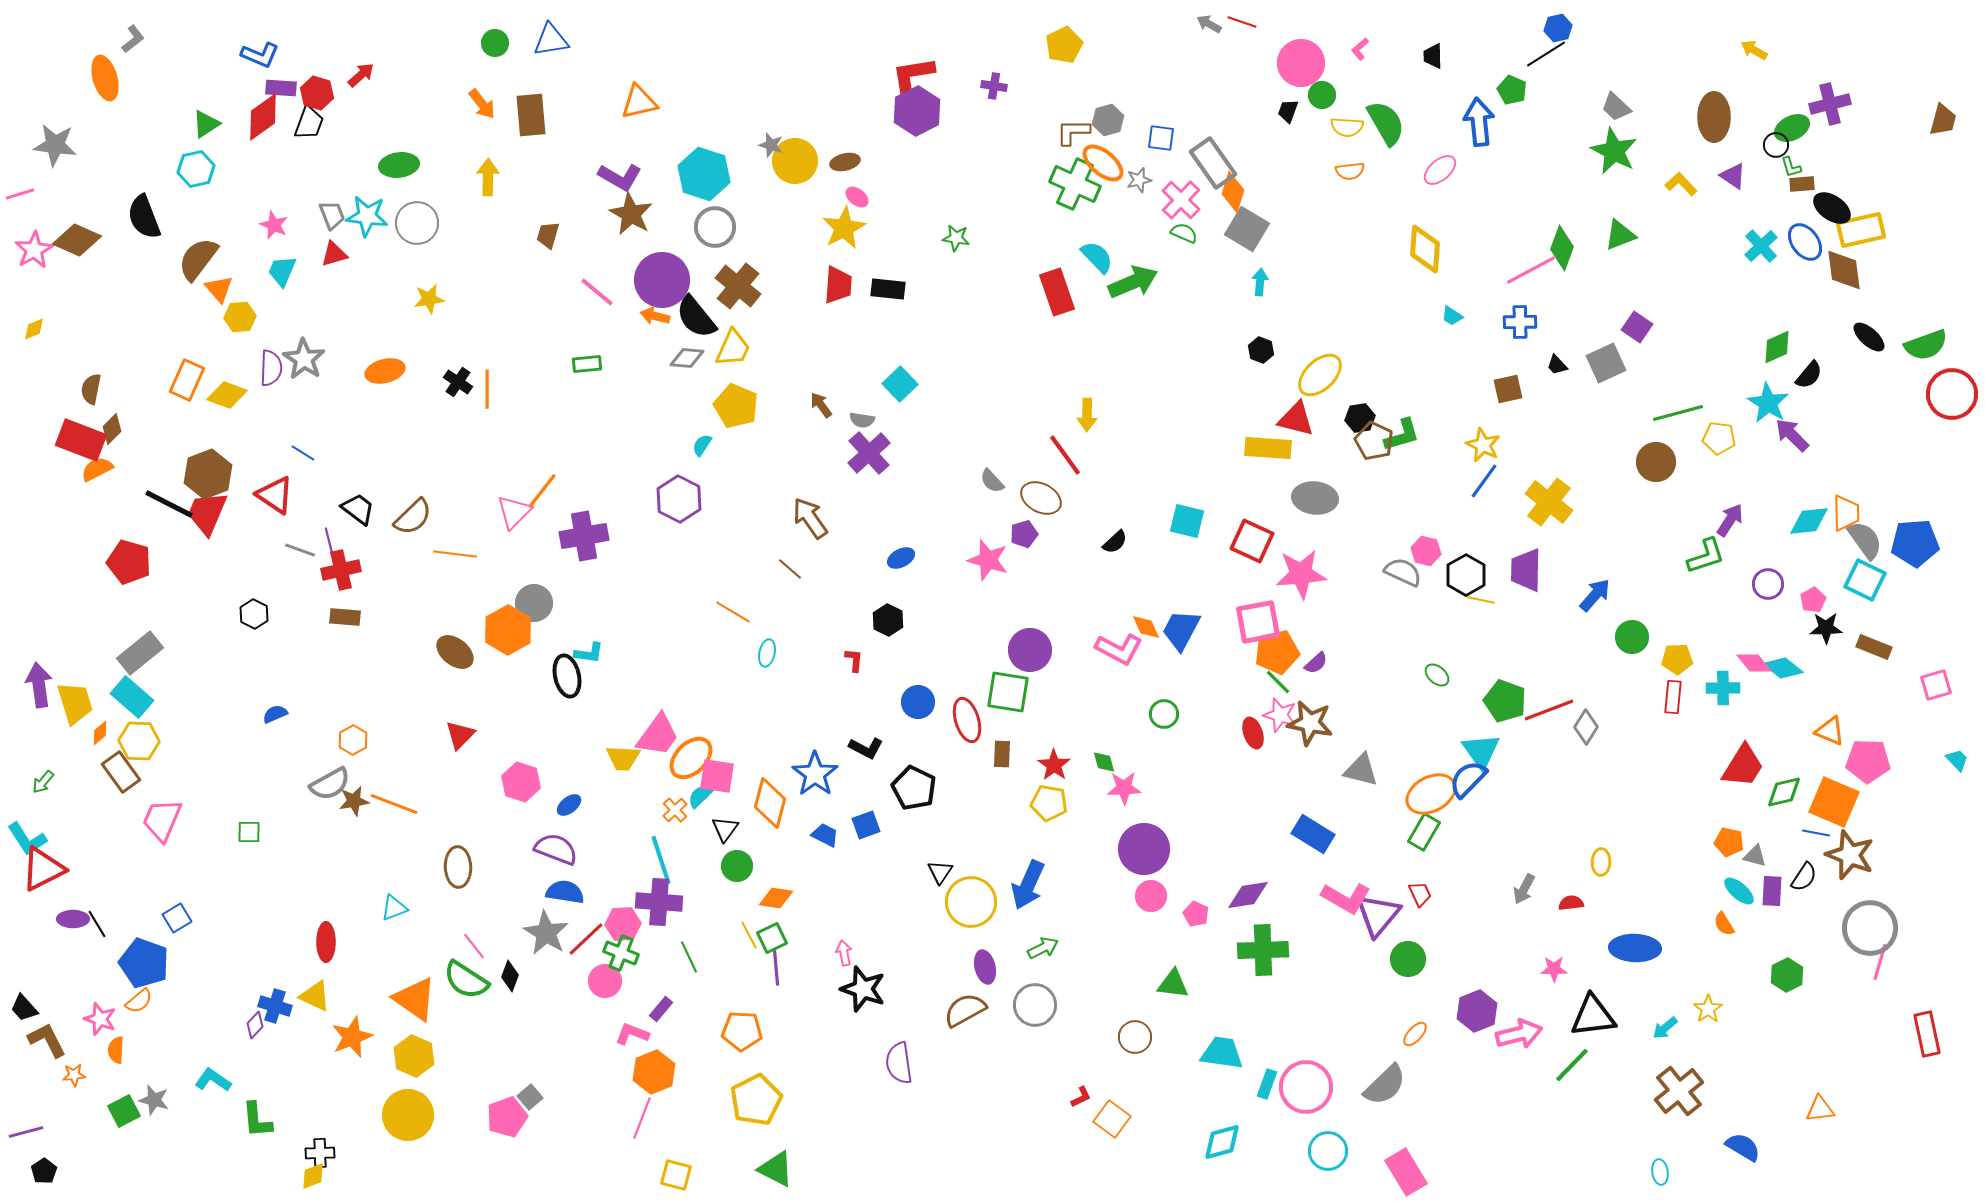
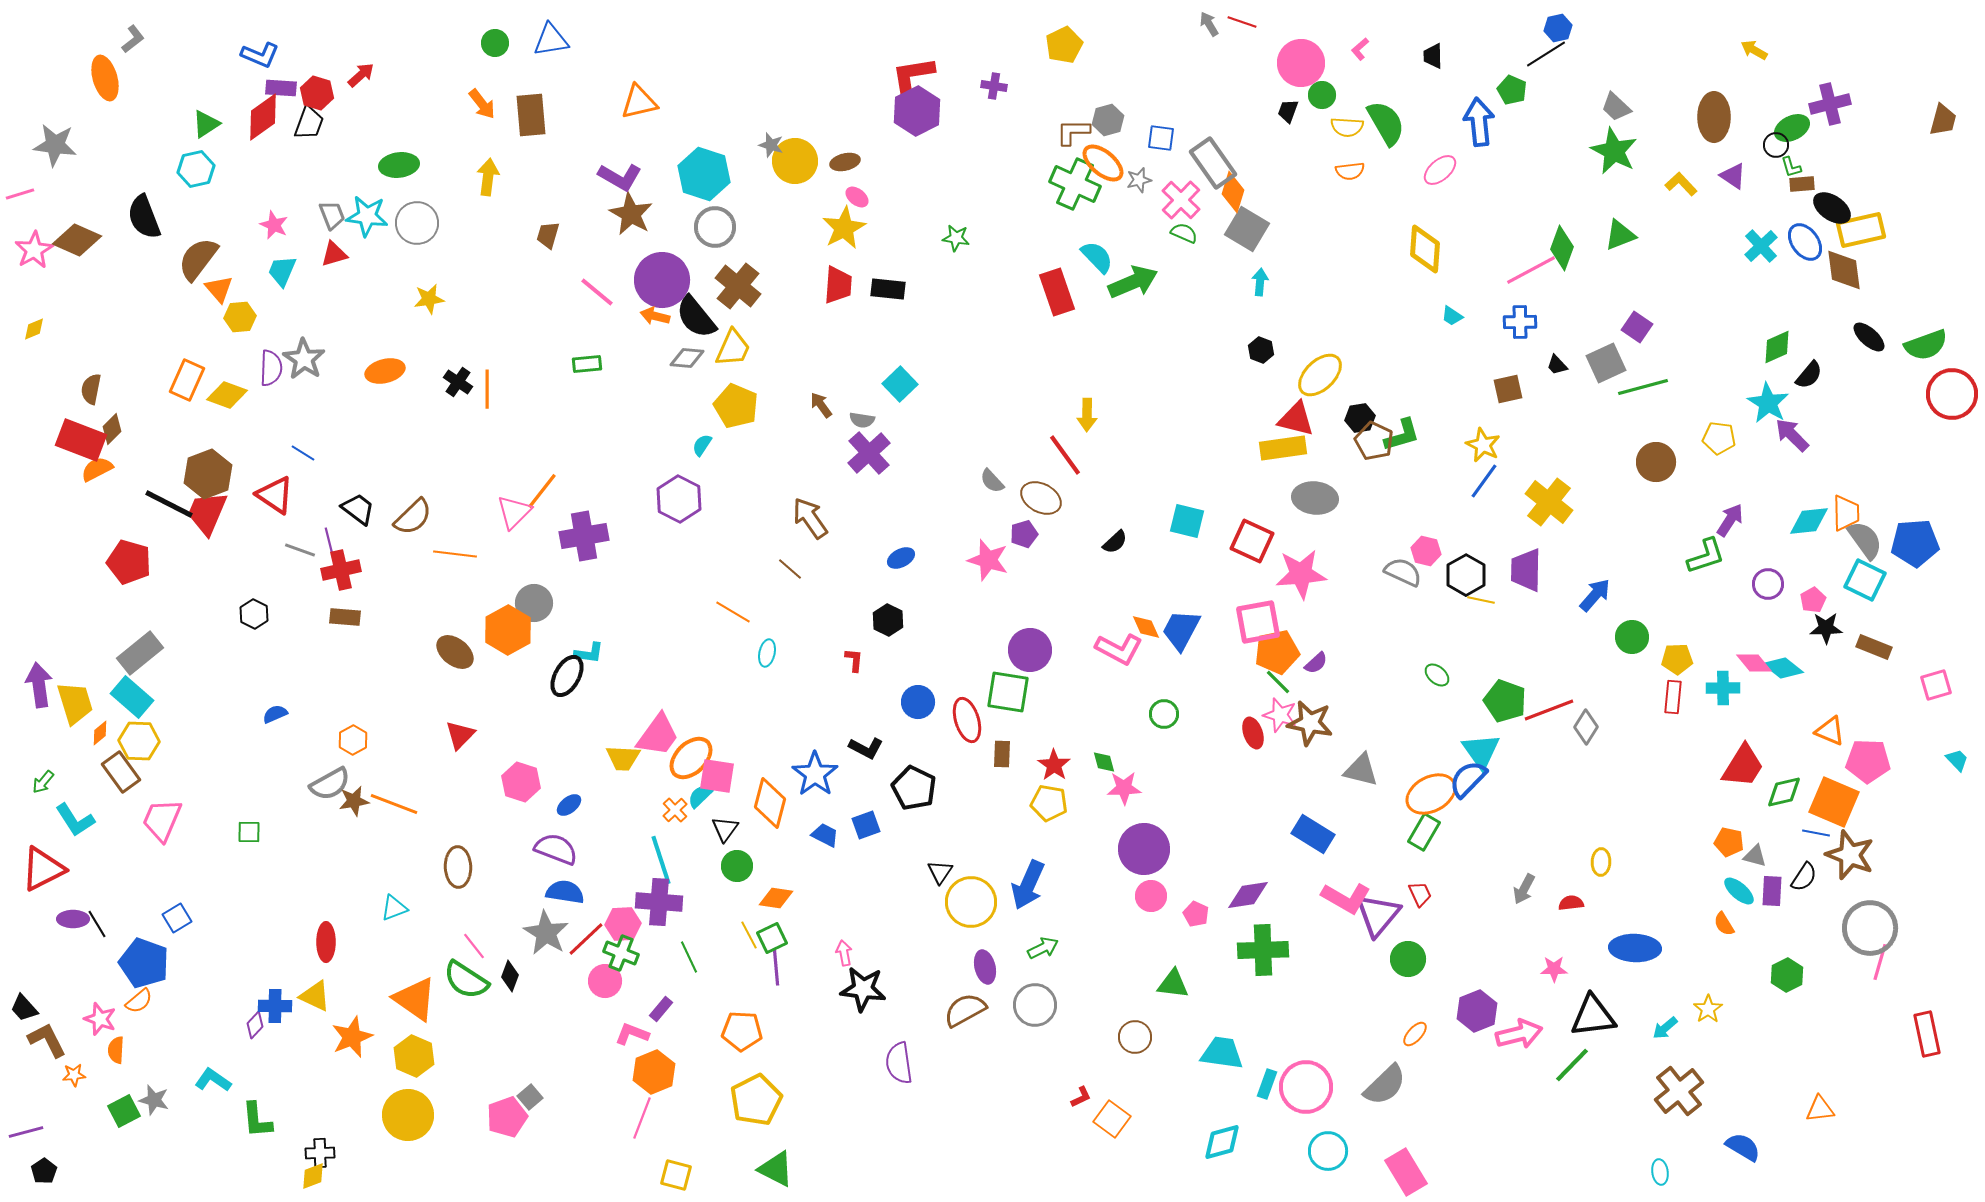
gray arrow at (1209, 24): rotated 30 degrees clockwise
yellow arrow at (488, 177): rotated 6 degrees clockwise
green line at (1678, 413): moved 35 px left, 26 px up
yellow rectangle at (1268, 448): moved 15 px right; rotated 12 degrees counterclockwise
black ellipse at (567, 676): rotated 42 degrees clockwise
cyan L-shape at (27, 839): moved 48 px right, 19 px up
black star at (863, 989): rotated 12 degrees counterclockwise
blue cross at (275, 1006): rotated 16 degrees counterclockwise
